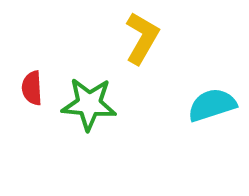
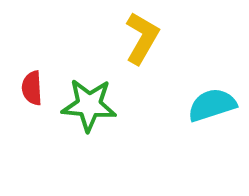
green star: moved 1 px down
